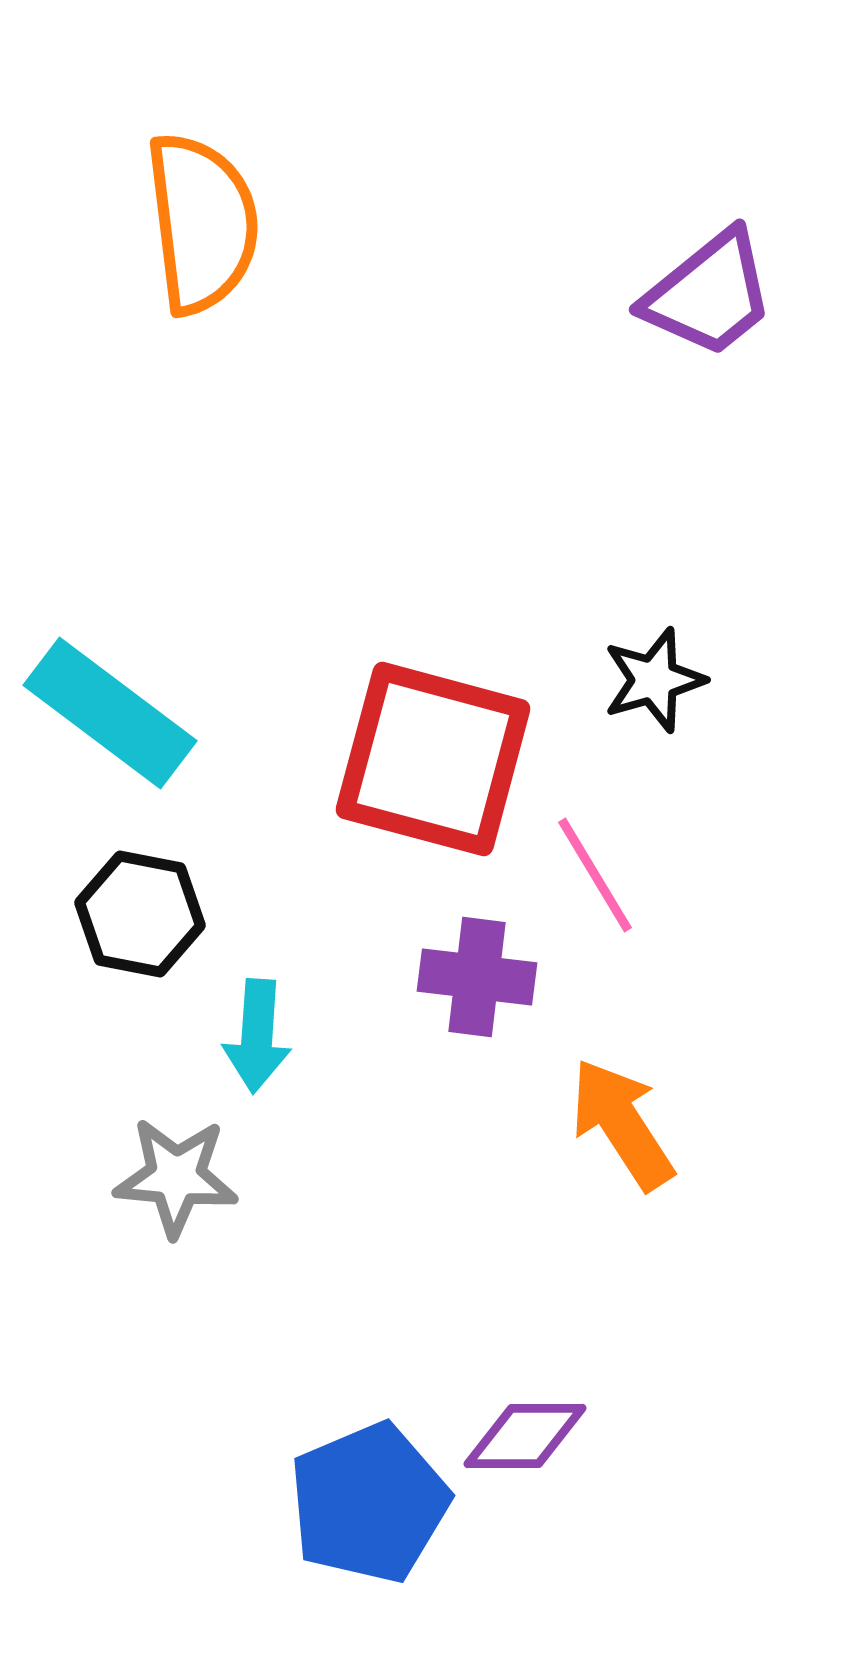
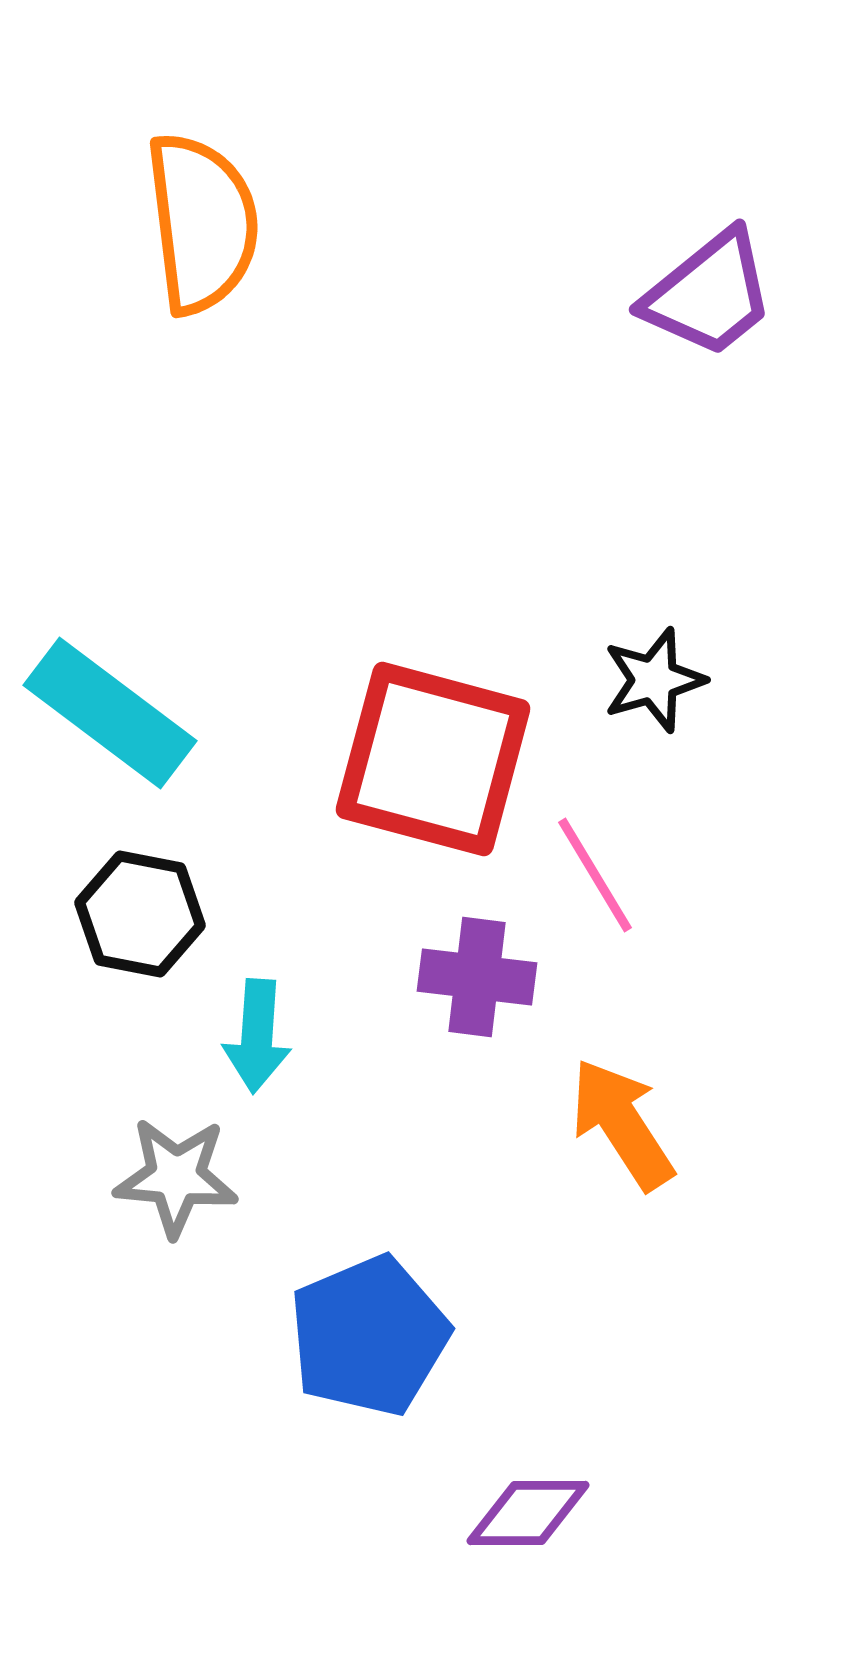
purple diamond: moved 3 px right, 77 px down
blue pentagon: moved 167 px up
